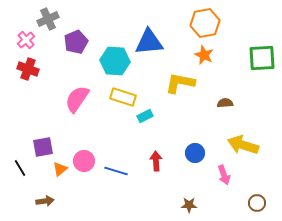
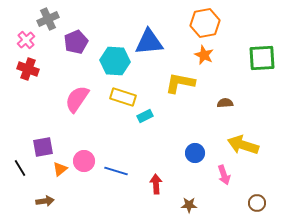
red arrow: moved 23 px down
